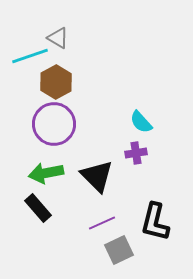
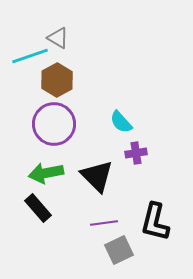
brown hexagon: moved 1 px right, 2 px up
cyan semicircle: moved 20 px left
purple line: moved 2 px right; rotated 16 degrees clockwise
